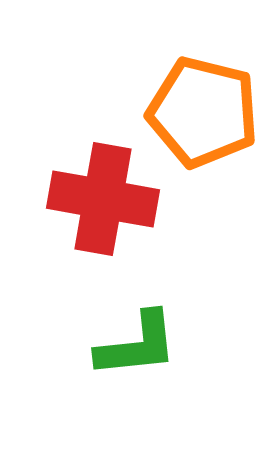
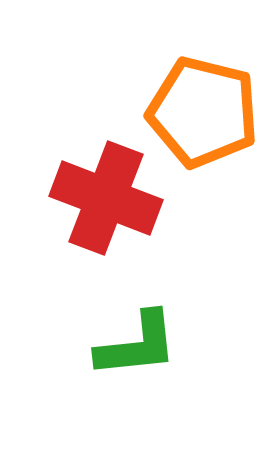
red cross: moved 3 px right, 1 px up; rotated 11 degrees clockwise
